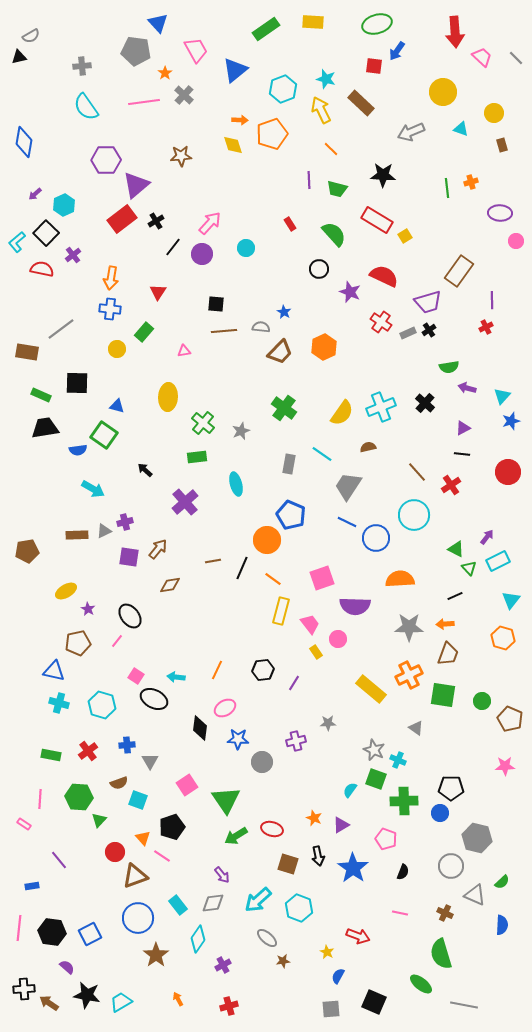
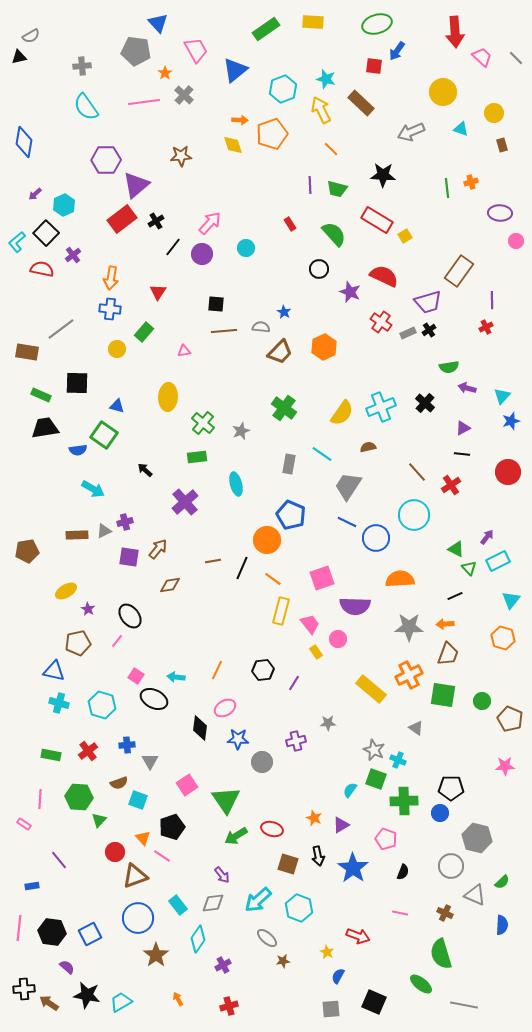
purple line at (309, 180): moved 1 px right, 5 px down
